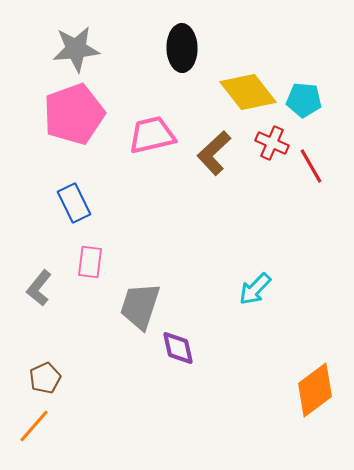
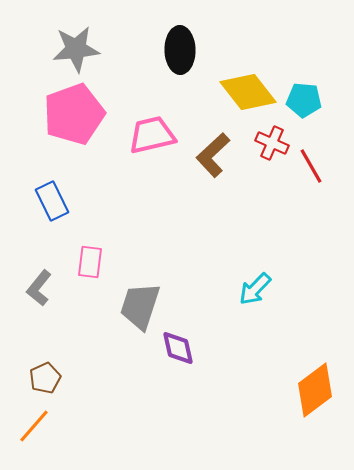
black ellipse: moved 2 px left, 2 px down
brown L-shape: moved 1 px left, 2 px down
blue rectangle: moved 22 px left, 2 px up
